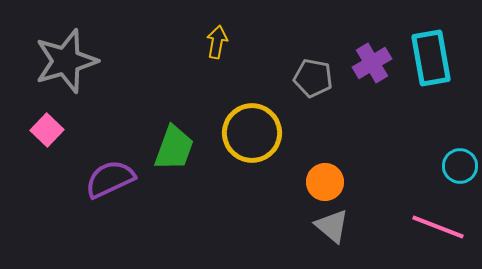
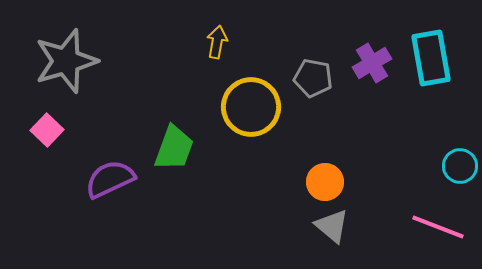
yellow circle: moved 1 px left, 26 px up
